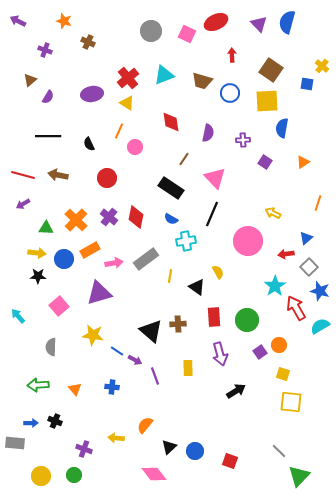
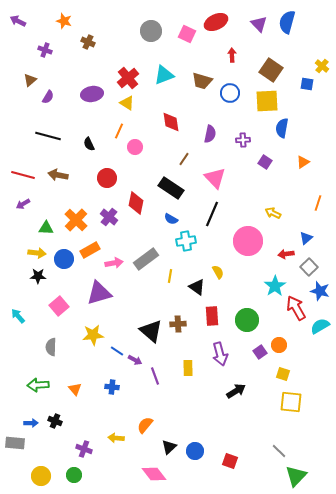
purple semicircle at (208, 133): moved 2 px right, 1 px down
black line at (48, 136): rotated 15 degrees clockwise
red diamond at (136, 217): moved 14 px up
red rectangle at (214, 317): moved 2 px left, 1 px up
yellow star at (93, 335): rotated 15 degrees counterclockwise
green triangle at (299, 476): moved 3 px left
